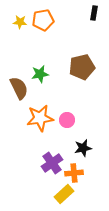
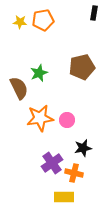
green star: moved 1 px left, 1 px up; rotated 12 degrees counterclockwise
orange cross: rotated 18 degrees clockwise
yellow rectangle: moved 3 px down; rotated 42 degrees clockwise
